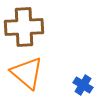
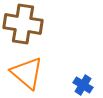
brown cross: moved 1 px left, 3 px up; rotated 12 degrees clockwise
